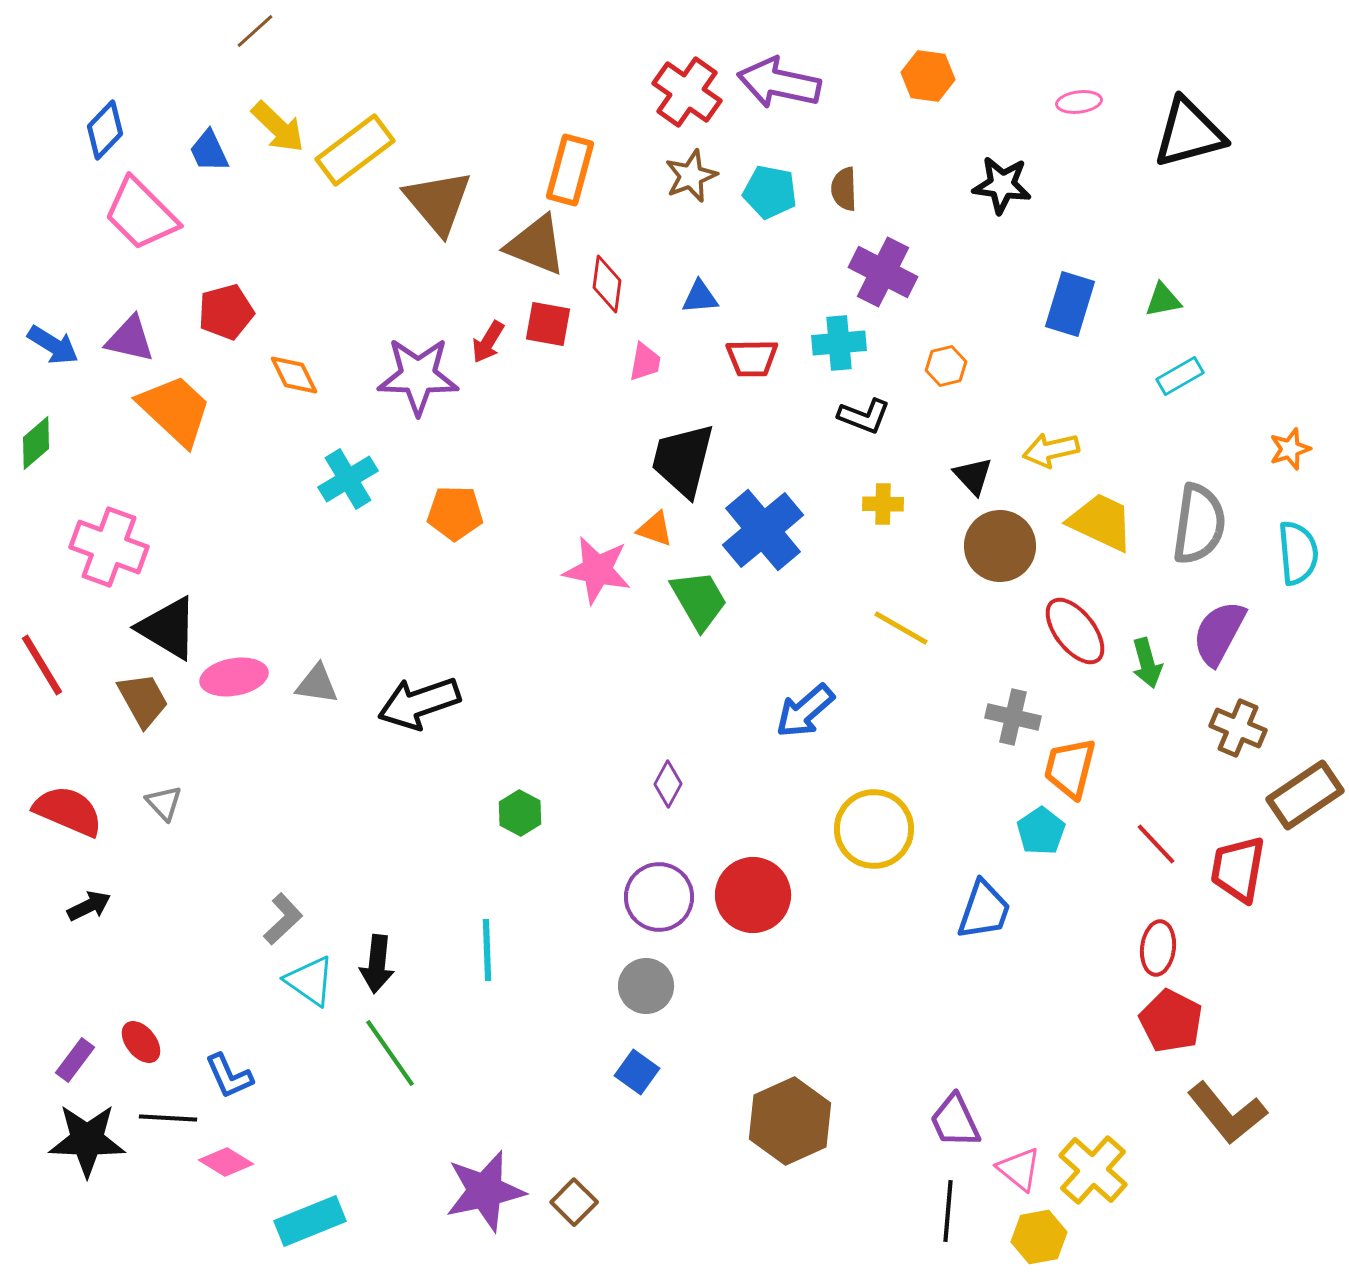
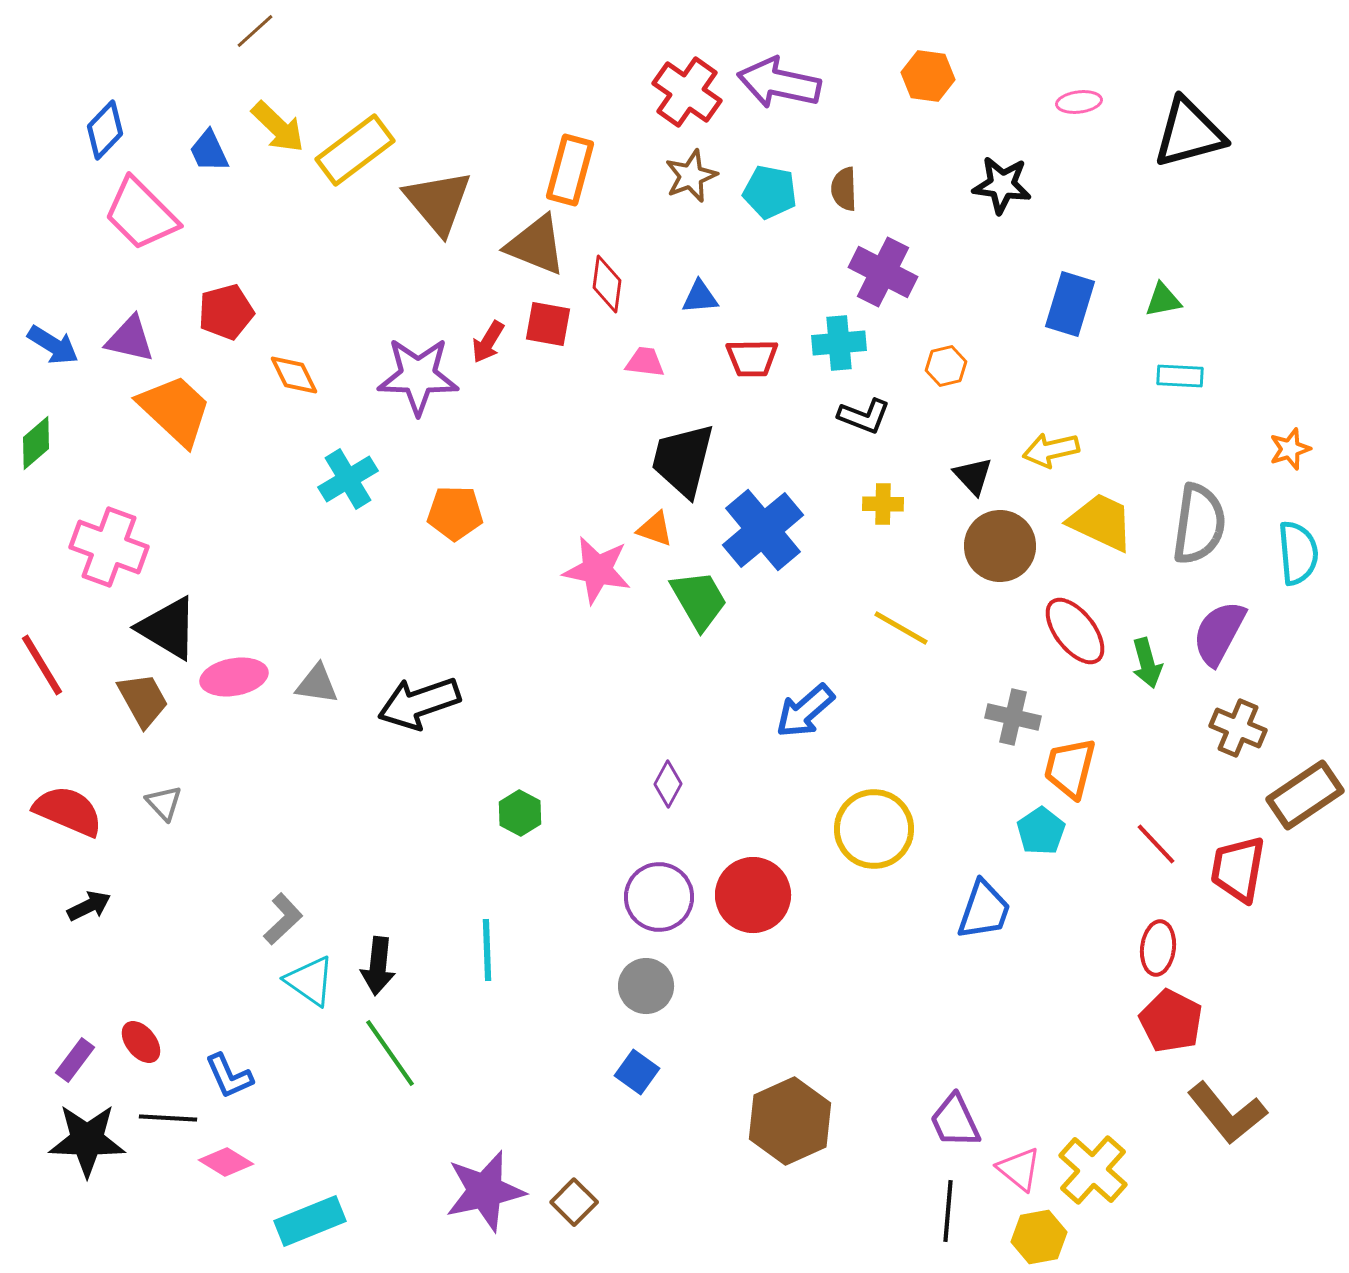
pink trapezoid at (645, 362): rotated 93 degrees counterclockwise
cyan rectangle at (1180, 376): rotated 33 degrees clockwise
black arrow at (377, 964): moved 1 px right, 2 px down
